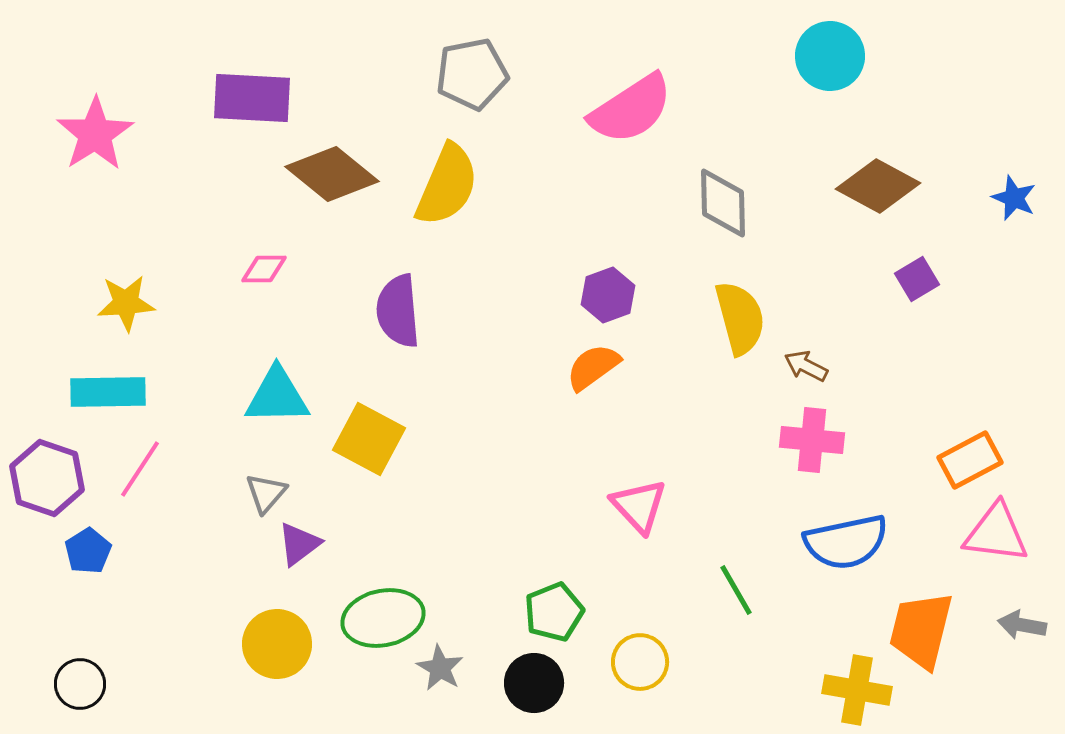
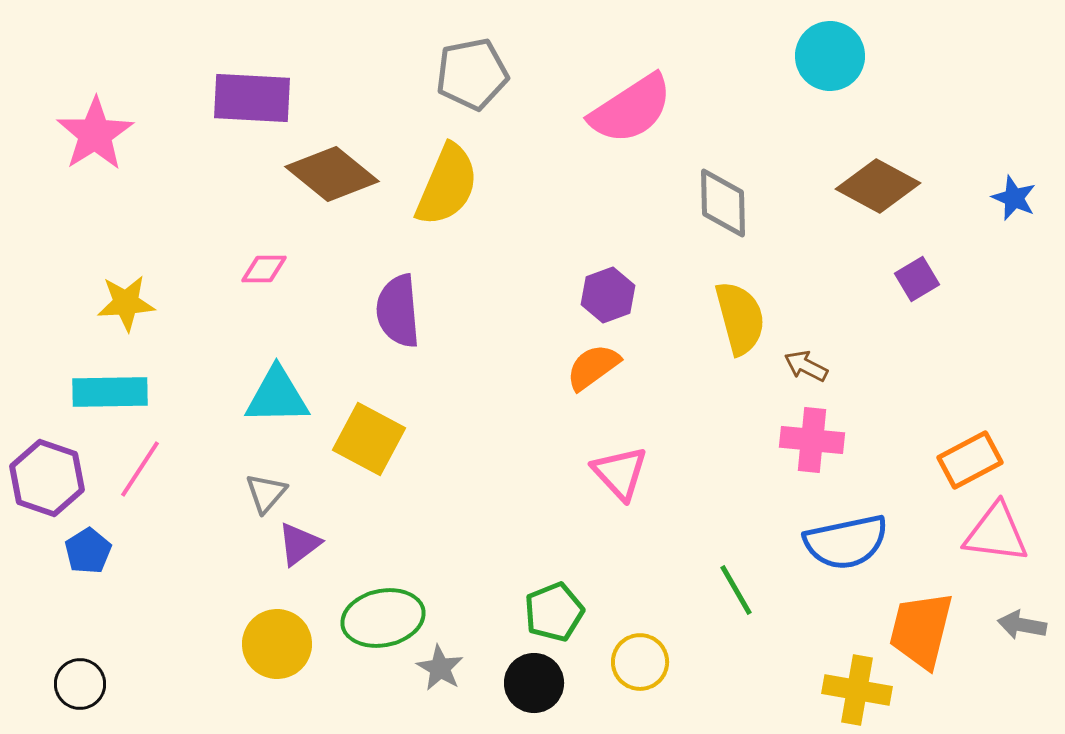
cyan rectangle at (108, 392): moved 2 px right
pink triangle at (639, 506): moved 19 px left, 33 px up
